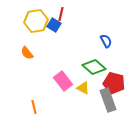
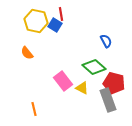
red line: rotated 24 degrees counterclockwise
yellow hexagon: rotated 20 degrees clockwise
blue square: moved 1 px right
yellow triangle: moved 1 px left
orange line: moved 2 px down
